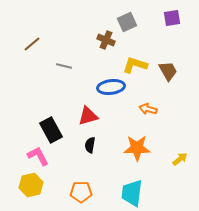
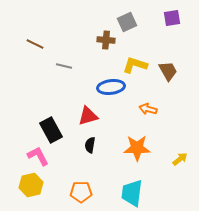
brown cross: rotated 18 degrees counterclockwise
brown line: moved 3 px right; rotated 66 degrees clockwise
